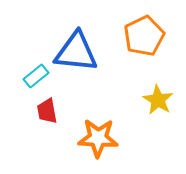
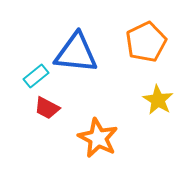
orange pentagon: moved 2 px right, 6 px down
blue triangle: moved 1 px down
red trapezoid: moved 3 px up; rotated 52 degrees counterclockwise
orange star: rotated 24 degrees clockwise
